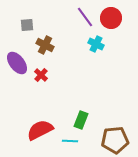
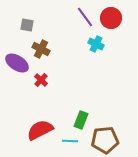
gray square: rotated 16 degrees clockwise
brown cross: moved 4 px left, 4 px down
purple ellipse: rotated 20 degrees counterclockwise
red cross: moved 5 px down
brown pentagon: moved 10 px left
